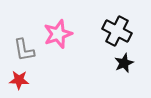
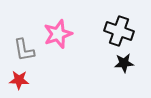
black cross: moved 2 px right; rotated 8 degrees counterclockwise
black star: rotated 18 degrees clockwise
